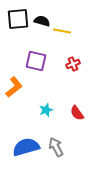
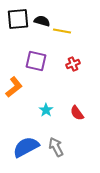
cyan star: rotated 16 degrees counterclockwise
blue semicircle: rotated 12 degrees counterclockwise
